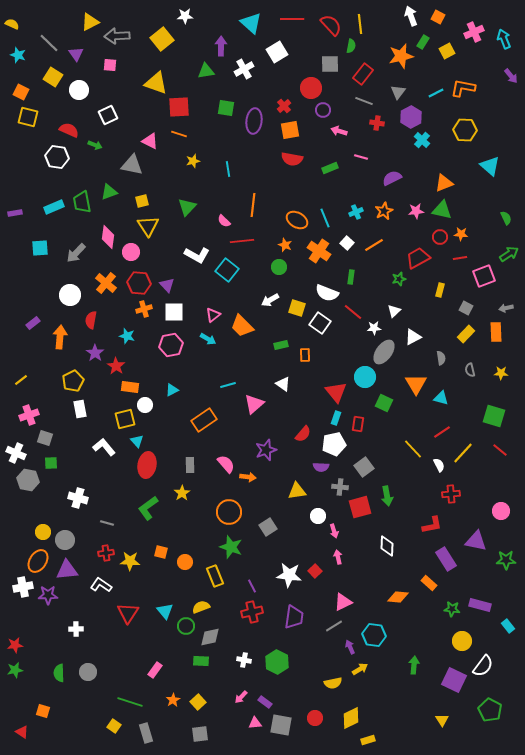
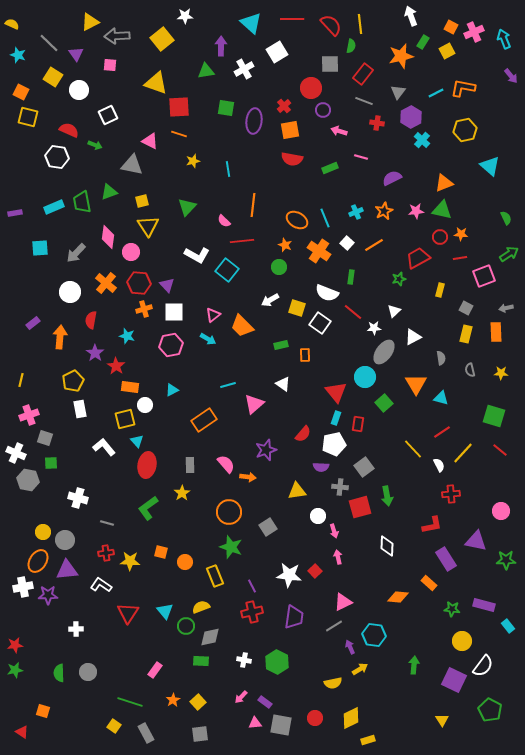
orange square at (438, 17): moved 13 px right, 10 px down
yellow hexagon at (465, 130): rotated 15 degrees counterclockwise
white circle at (70, 295): moved 3 px up
yellow rectangle at (466, 334): rotated 30 degrees counterclockwise
yellow line at (21, 380): rotated 40 degrees counterclockwise
green square at (384, 403): rotated 24 degrees clockwise
purple rectangle at (480, 605): moved 4 px right
gray rectangle at (146, 733): rotated 12 degrees counterclockwise
